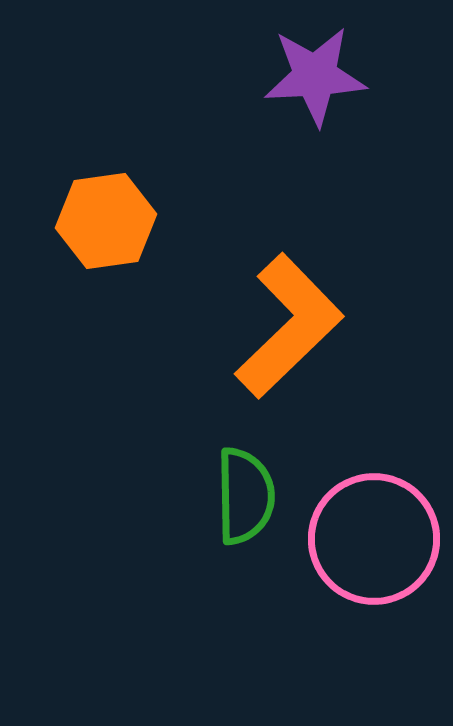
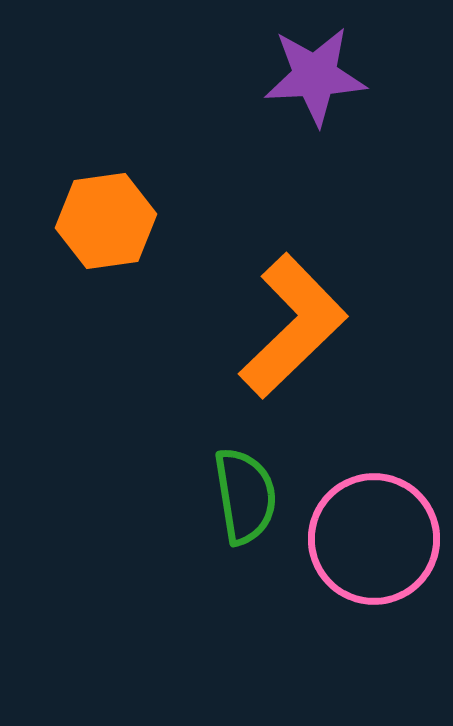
orange L-shape: moved 4 px right
green semicircle: rotated 8 degrees counterclockwise
